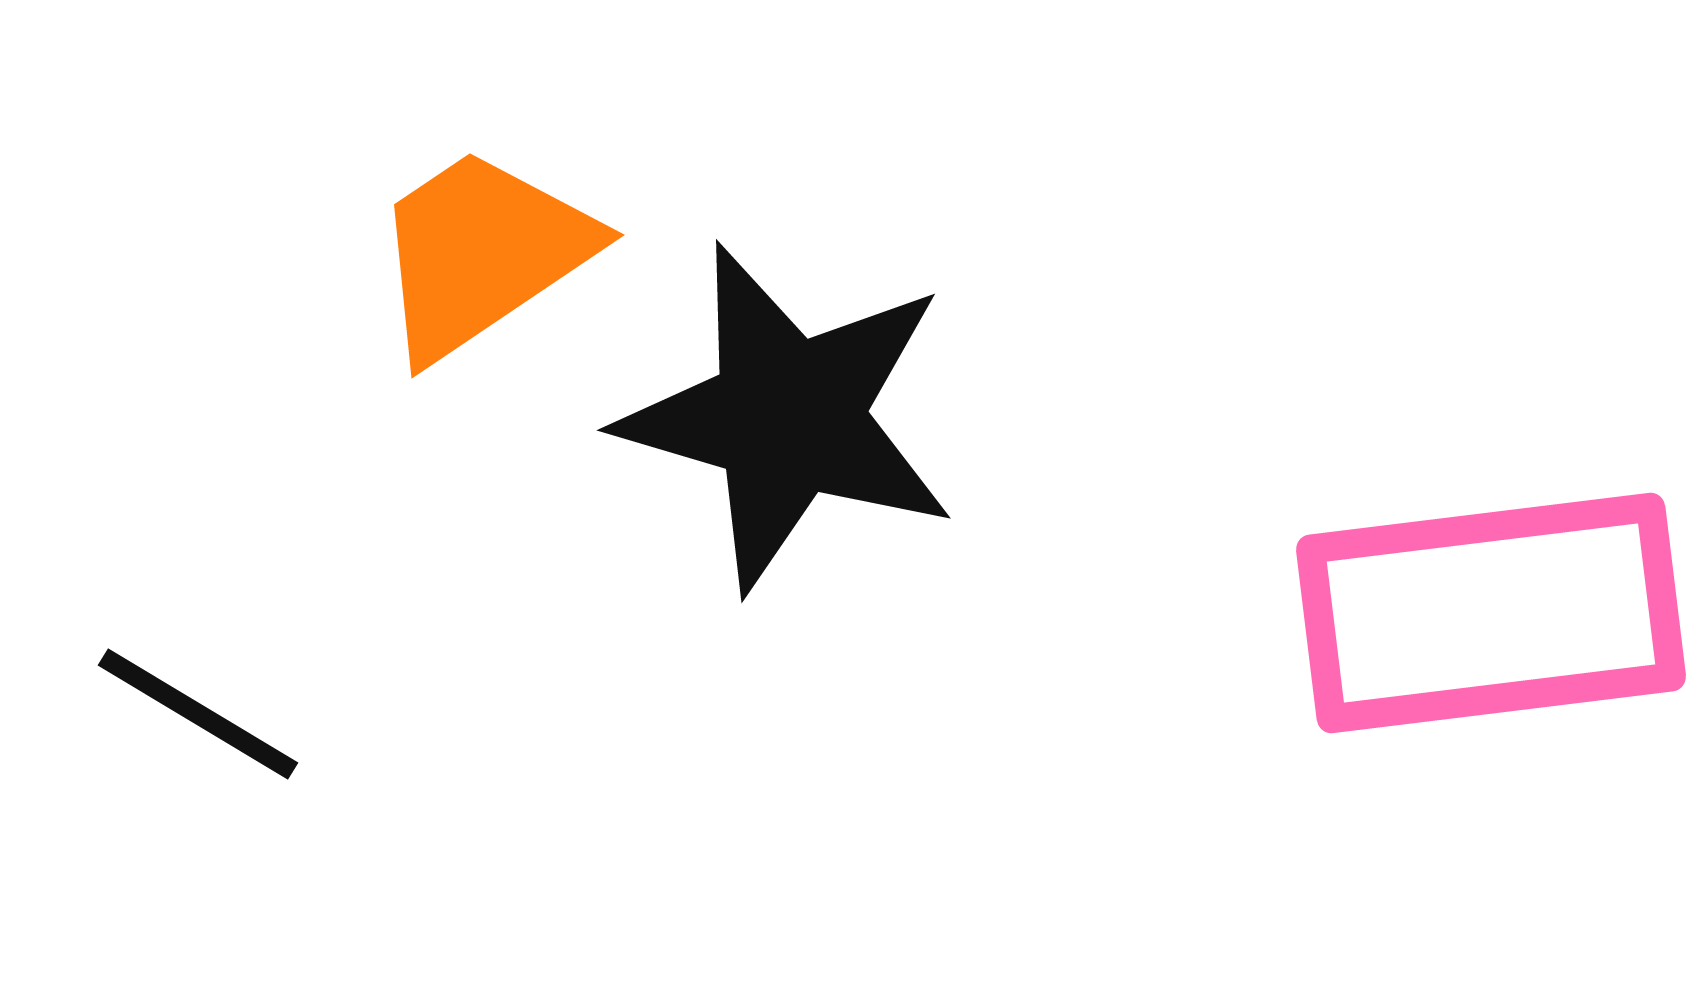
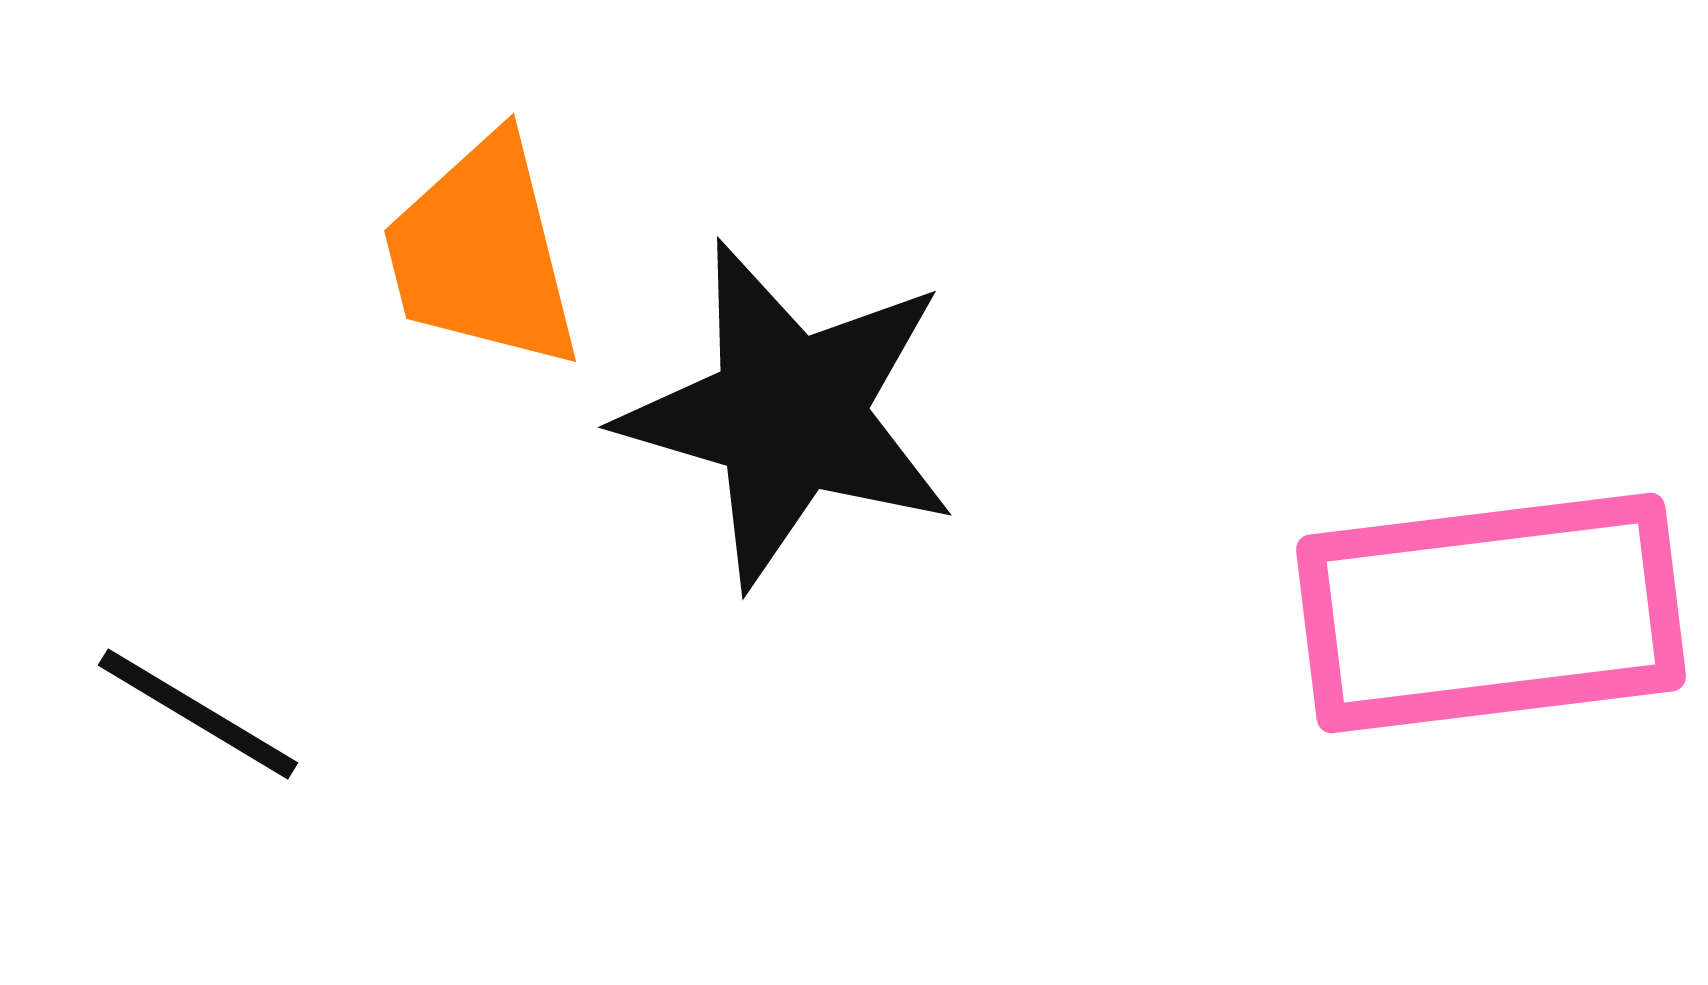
orange trapezoid: rotated 70 degrees counterclockwise
black star: moved 1 px right, 3 px up
